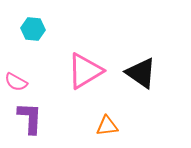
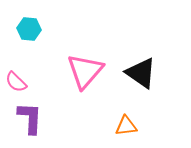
cyan hexagon: moved 4 px left
pink triangle: rotated 18 degrees counterclockwise
pink semicircle: rotated 15 degrees clockwise
orange triangle: moved 19 px right
